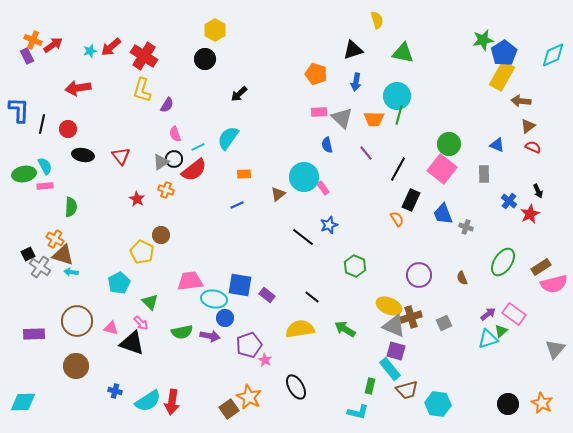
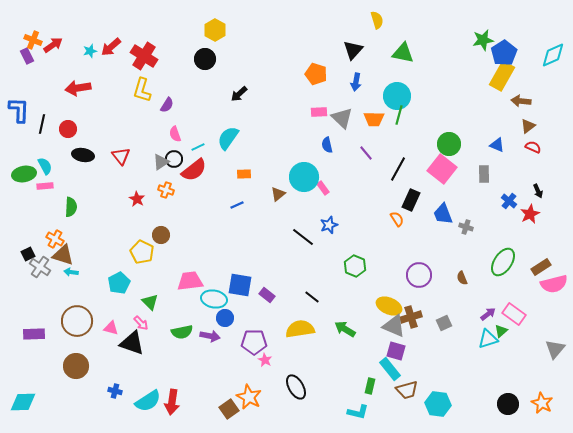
black triangle at (353, 50): rotated 30 degrees counterclockwise
purple pentagon at (249, 345): moved 5 px right, 3 px up; rotated 20 degrees clockwise
